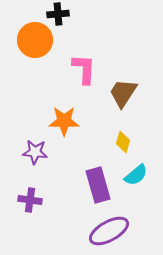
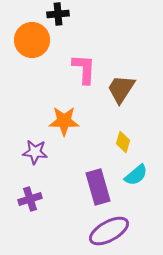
orange circle: moved 3 px left
brown trapezoid: moved 2 px left, 4 px up
purple rectangle: moved 2 px down
purple cross: moved 1 px up; rotated 25 degrees counterclockwise
